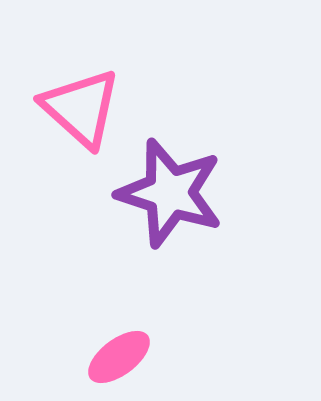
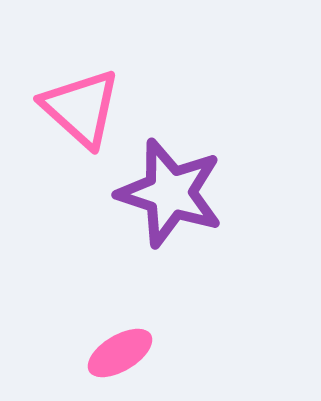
pink ellipse: moved 1 px right, 4 px up; rotated 6 degrees clockwise
